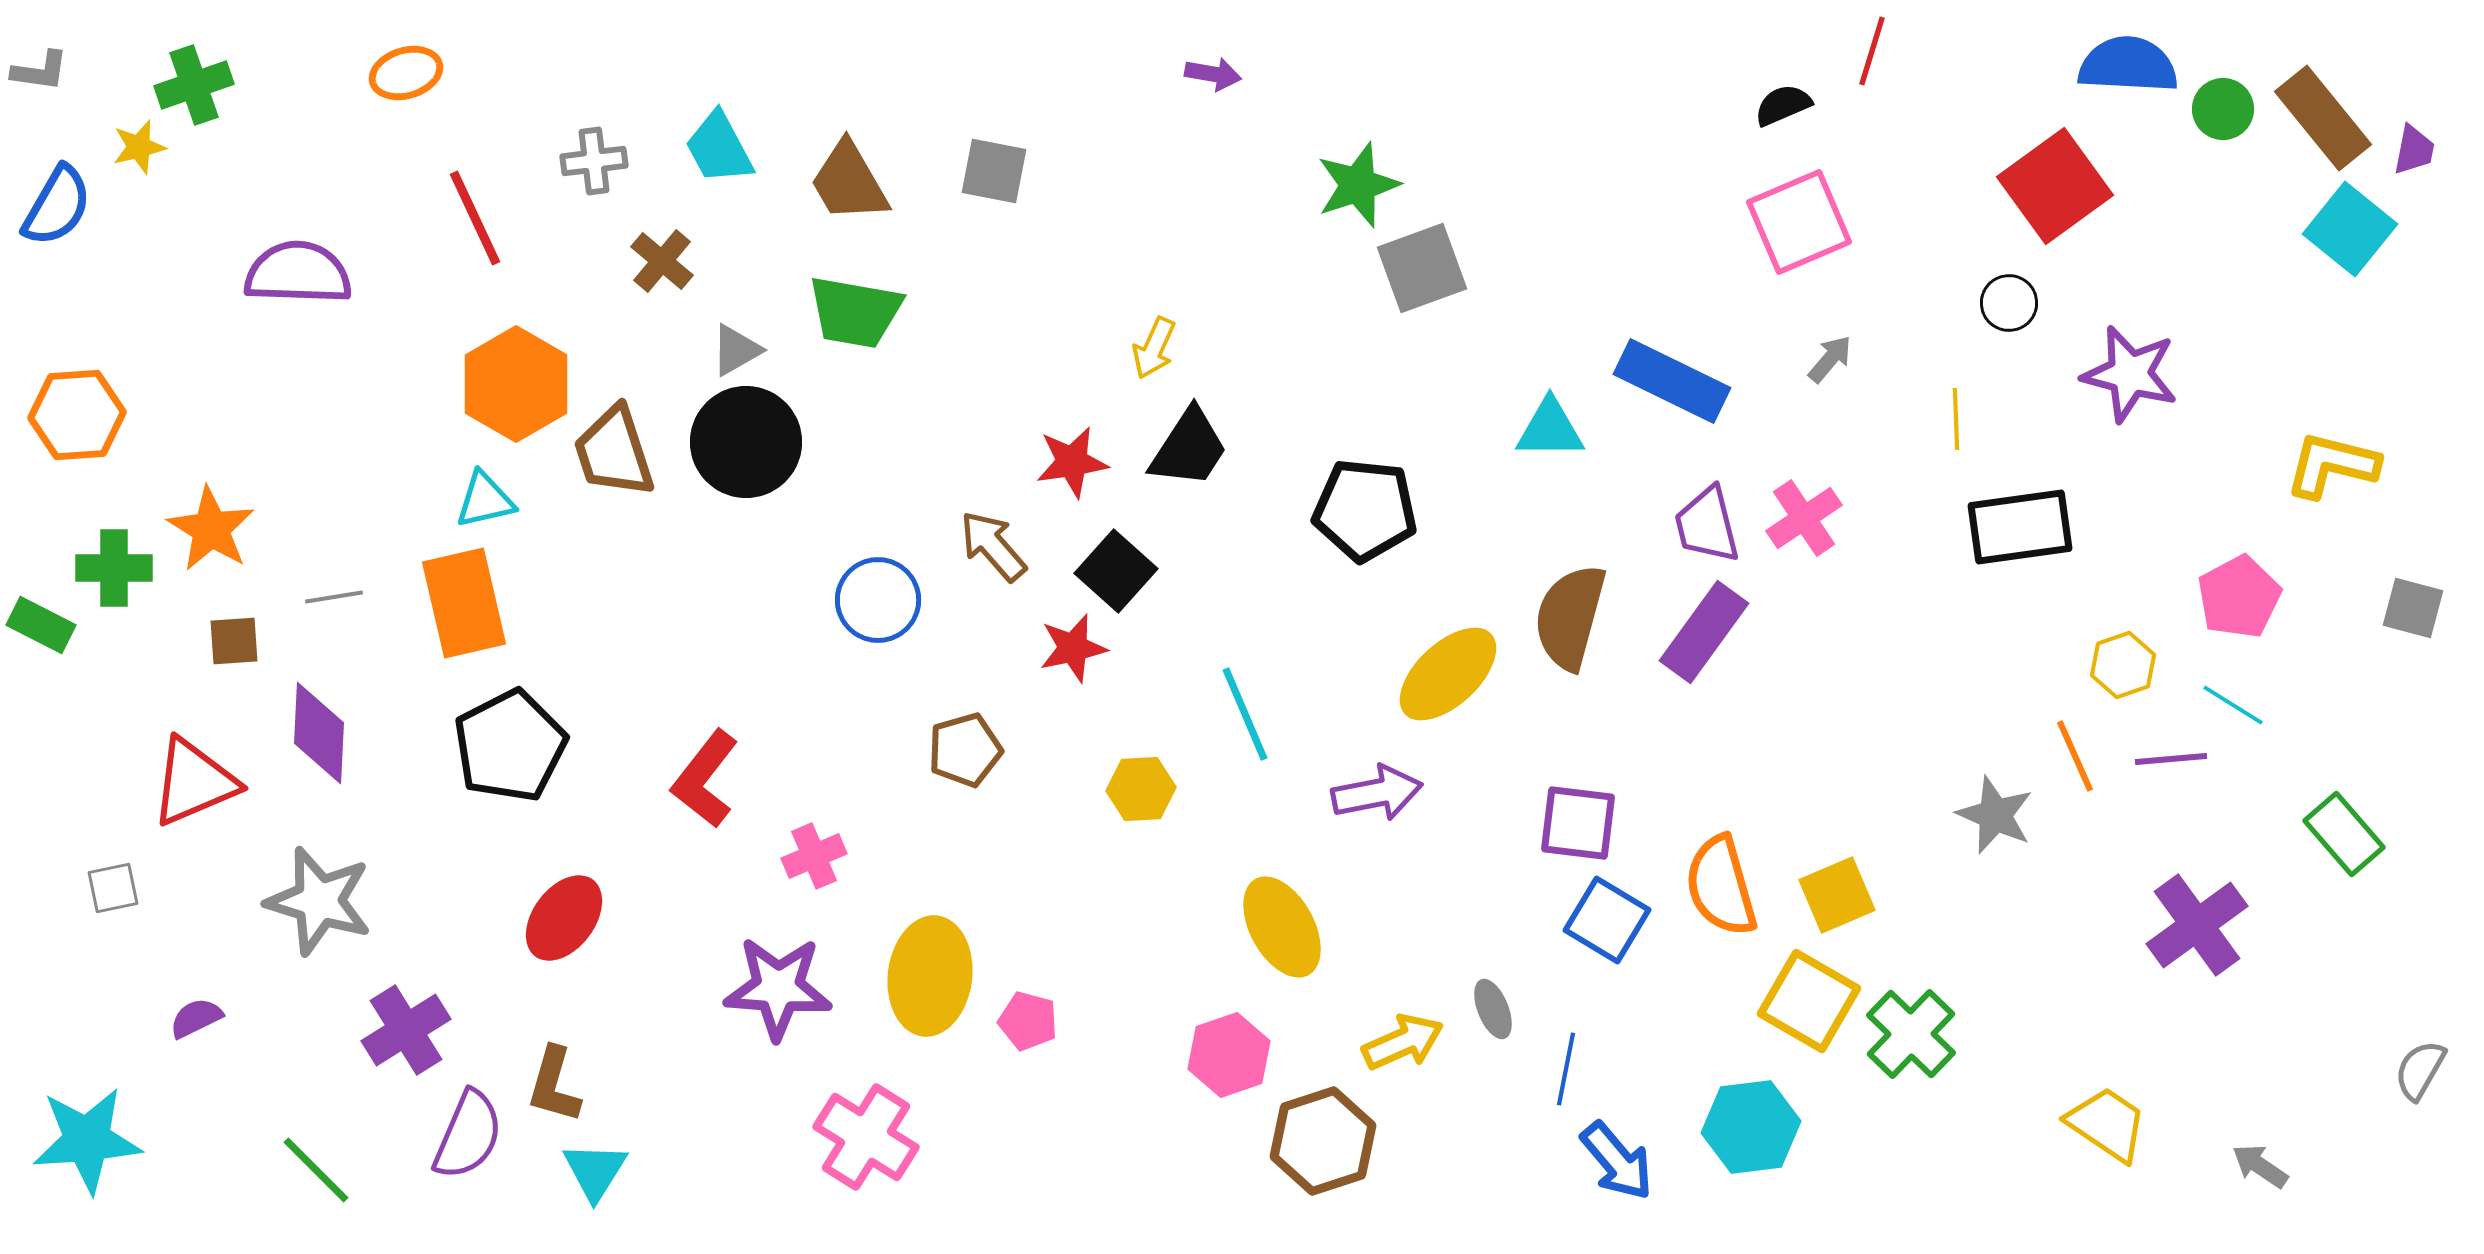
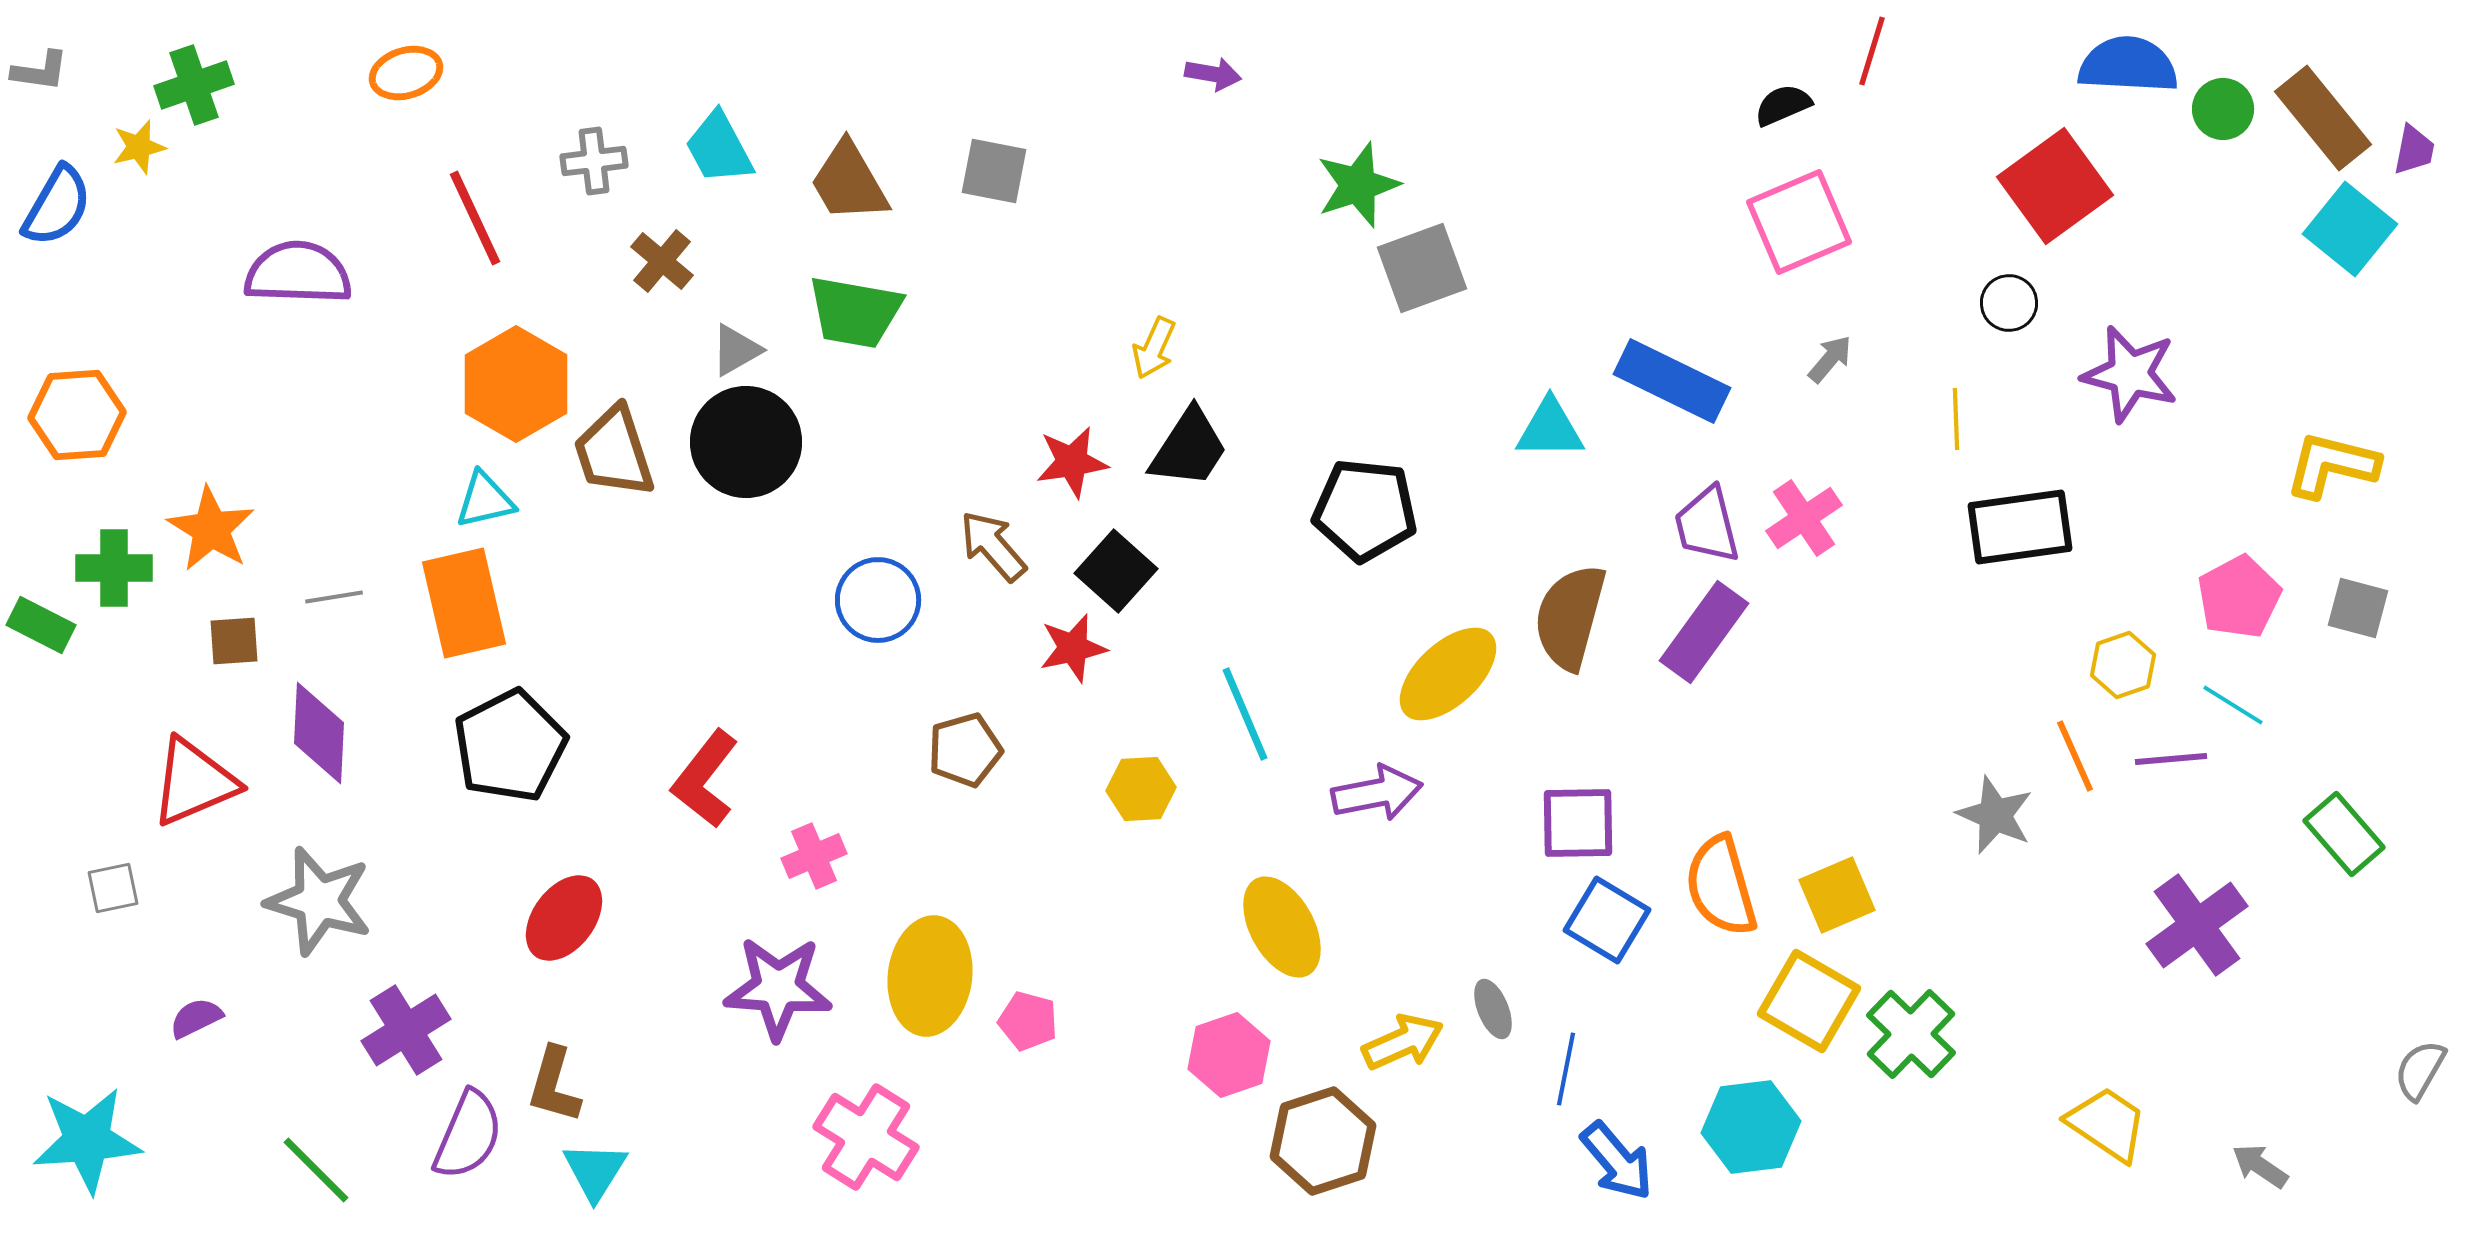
gray square at (2413, 608): moved 55 px left
purple square at (1578, 823): rotated 8 degrees counterclockwise
